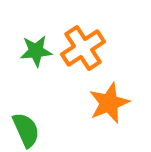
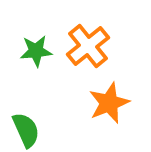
orange cross: moved 5 px right, 2 px up; rotated 6 degrees counterclockwise
